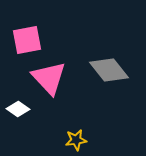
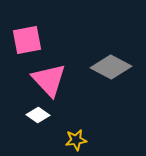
gray diamond: moved 2 px right, 3 px up; rotated 24 degrees counterclockwise
pink triangle: moved 2 px down
white diamond: moved 20 px right, 6 px down
